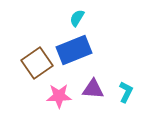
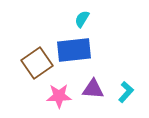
cyan semicircle: moved 5 px right, 1 px down
blue rectangle: rotated 16 degrees clockwise
cyan L-shape: rotated 15 degrees clockwise
